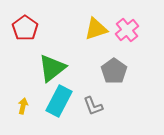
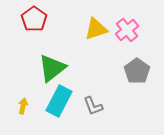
red pentagon: moved 9 px right, 9 px up
gray pentagon: moved 23 px right
